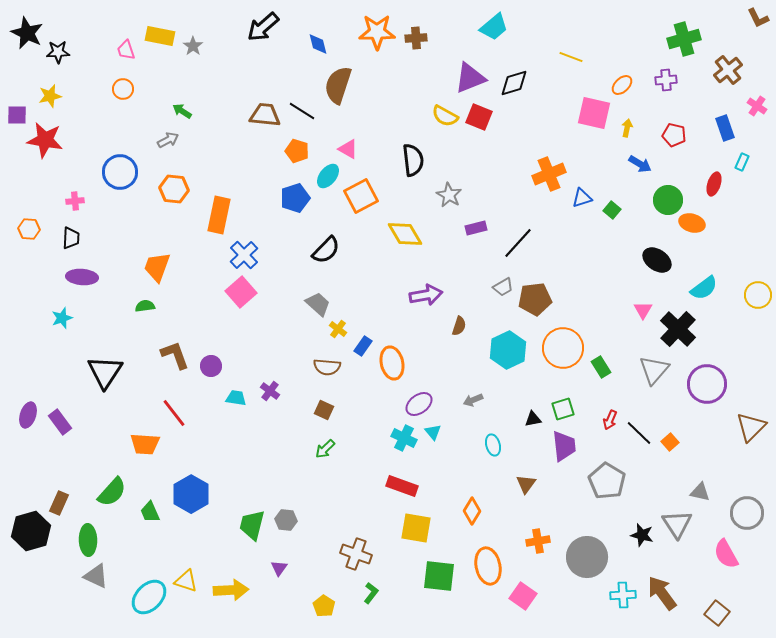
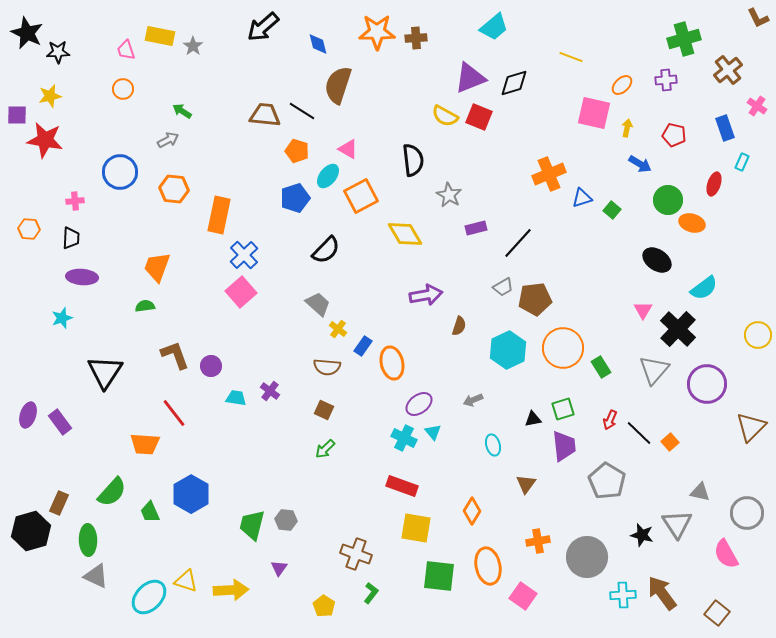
yellow circle at (758, 295): moved 40 px down
